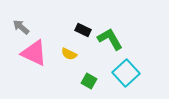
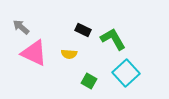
green L-shape: moved 3 px right
yellow semicircle: rotated 21 degrees counterclockwise
